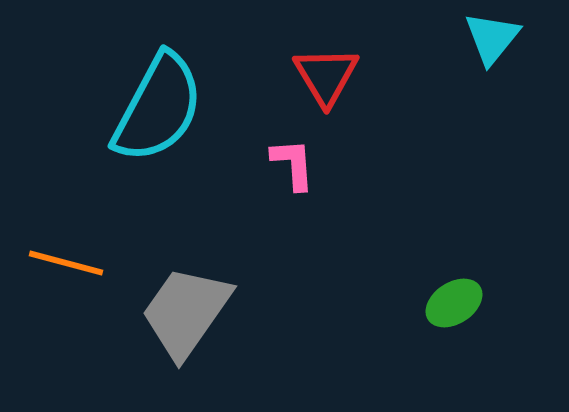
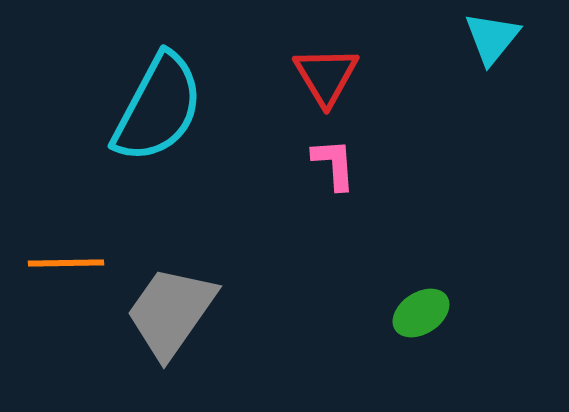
pink L-shape: moved 41 px right
orange line: rotated 16 degrees counterclockwise
green ellipse: moved 33 px left, 10 px down
gray trapezoid: moved 15 px left
